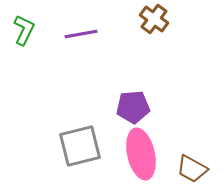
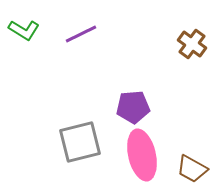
brown cross: moved 38 px right, 25 px down
green L-shape: rotated 96 degrees clockwise
purple line: rotated 16 degrees counterclockwise
gray square: moved 4 px up
pink ellipse: moved 1 px right, 1 px down
